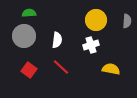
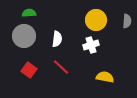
white semicircle: moved 1 px up
yellow semicircle: moved 6 px left, 8 px down
